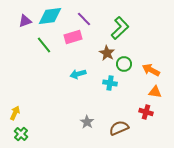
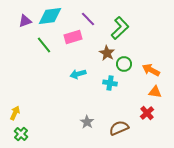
purple line: moved 4 px right
red cross: moved 1 px right, 1 px down; rotated 32 degrees clockwise
